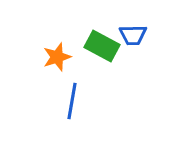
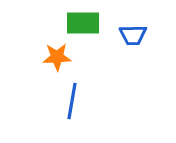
green rectangle: moved 19 px left, 23 px up; rotated 28 degrees counterclockwise
orange star: rotated 16 degrees clockwise
